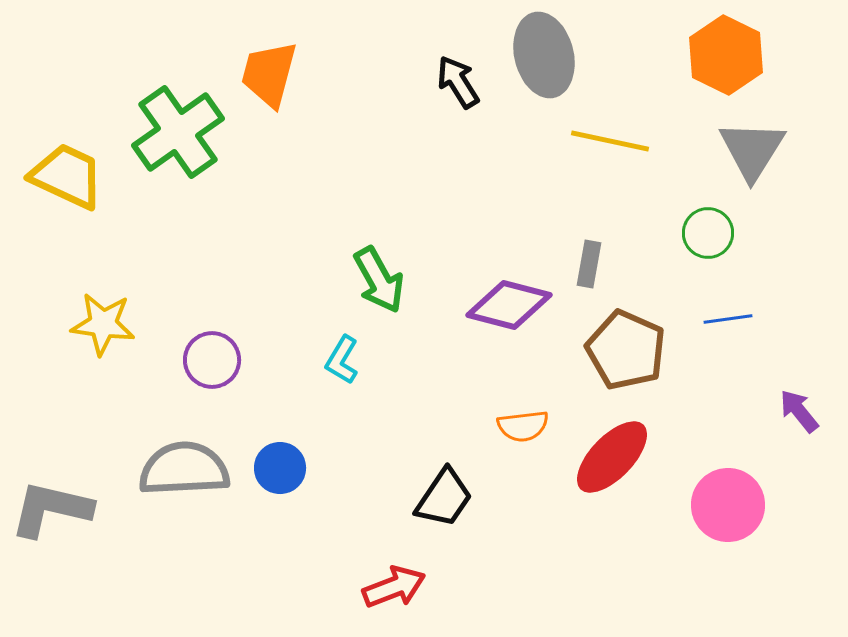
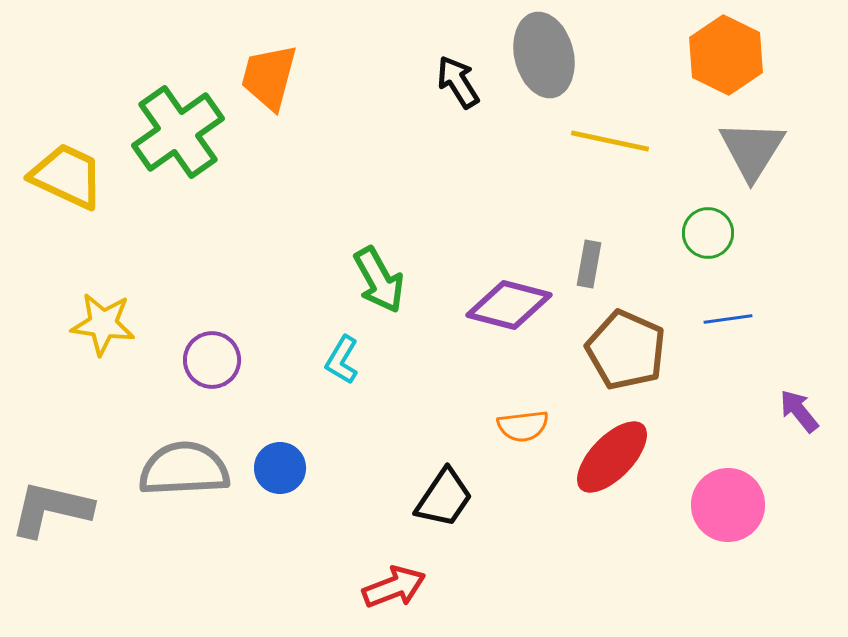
orange trapezoid: moved 3 px down
